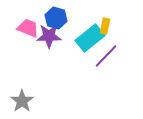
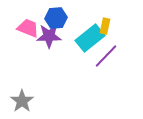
blue hexagon: rotated 20 degrees counterclockwise
